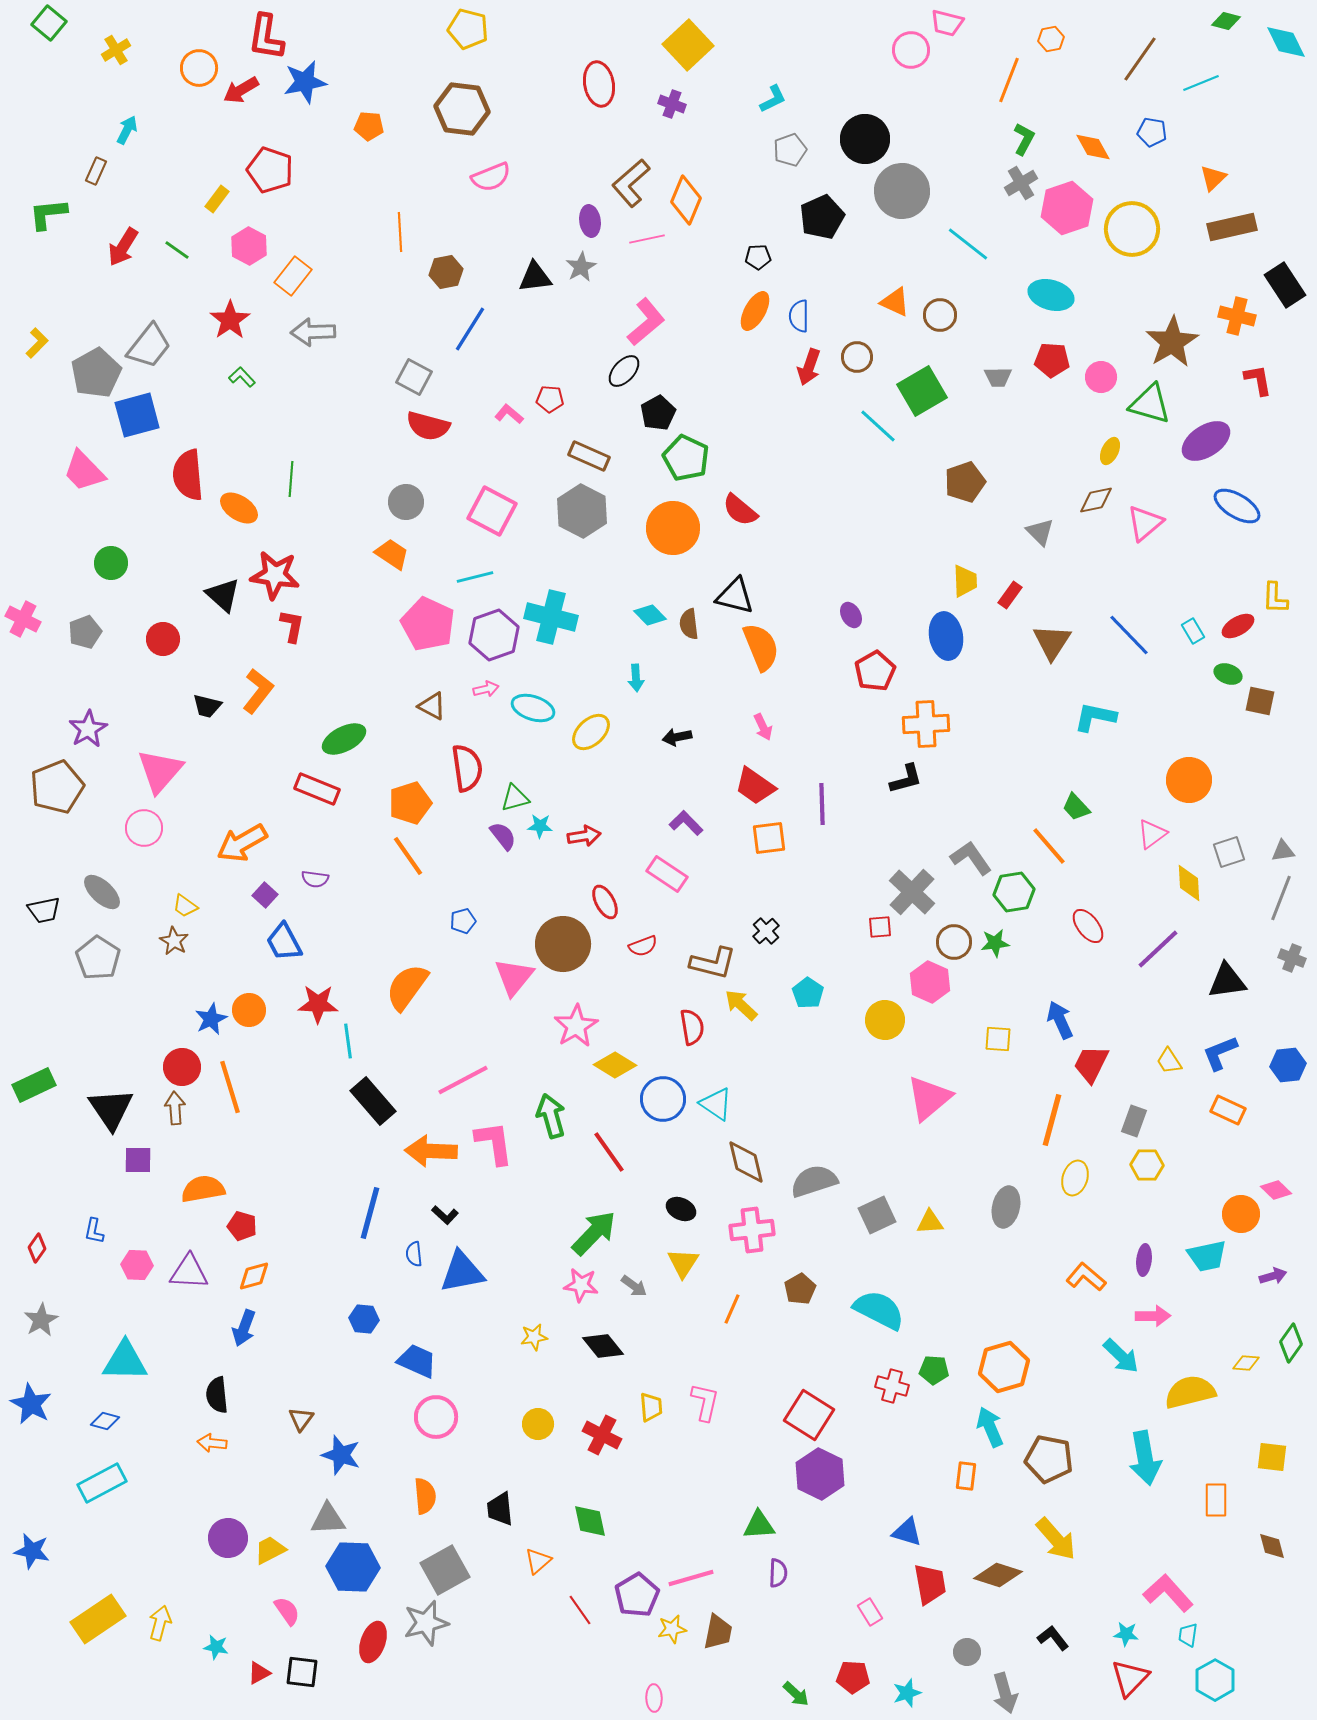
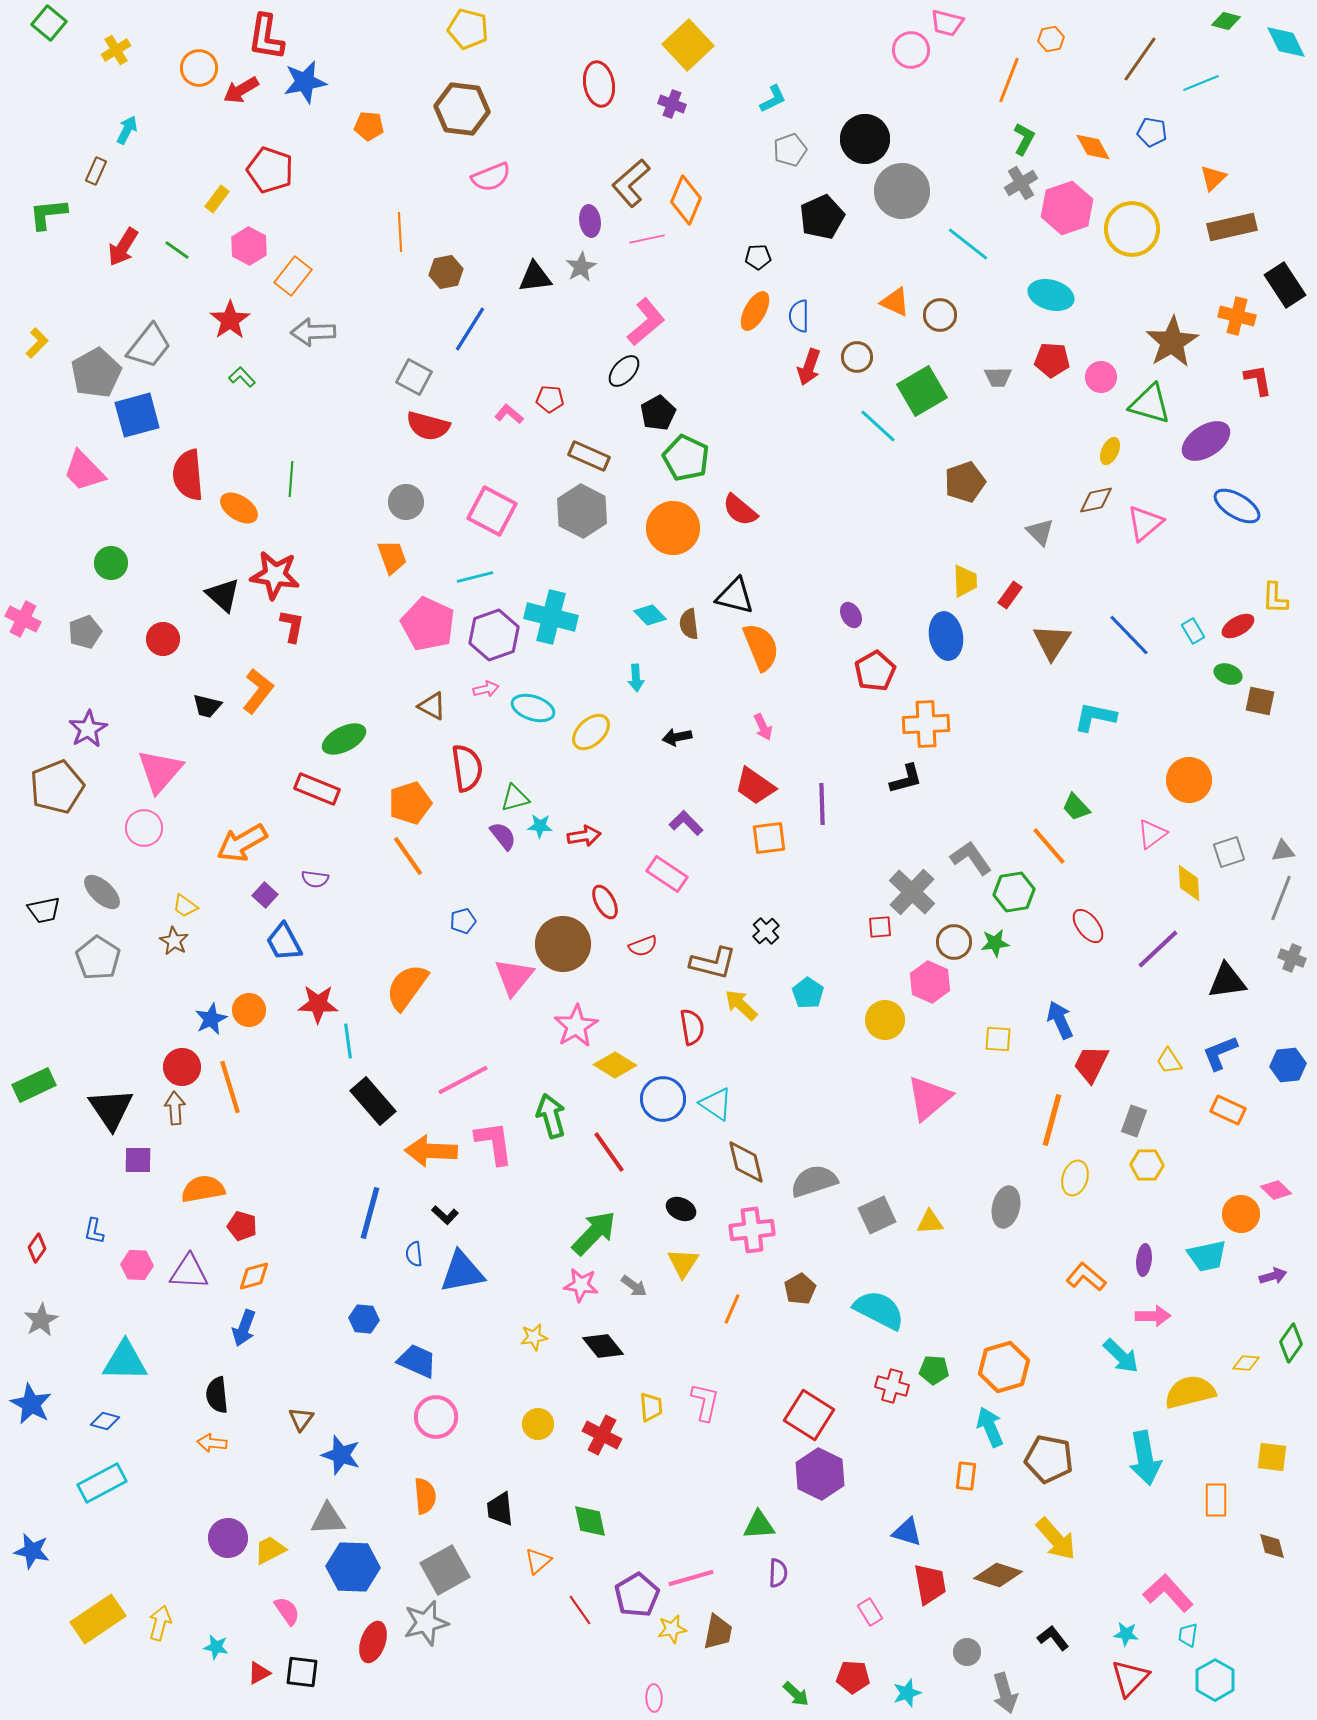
orange trapezoid at (392, 554): moved 3 px down; rotated 36 degrees clockwise
